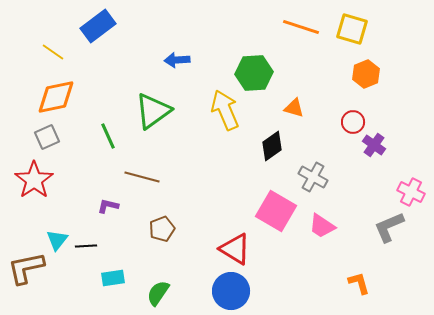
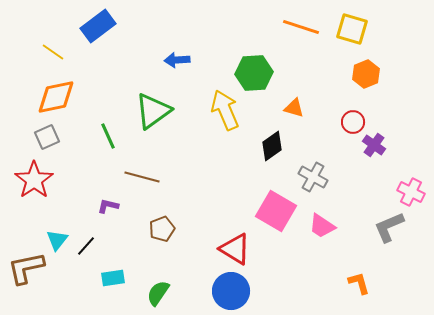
black line: rotated 45 degrees counterclockwise
